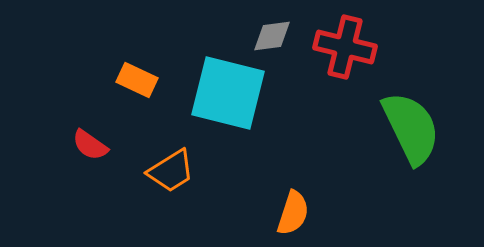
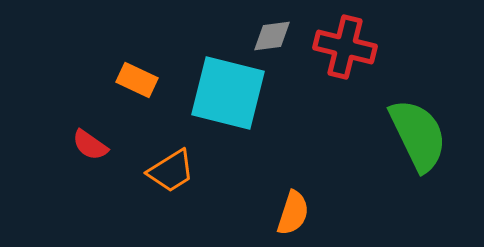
green semicircle: moved 7 px right, 7 px down
